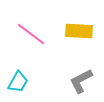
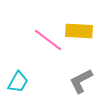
pink line: moved 17 px right, 6 px down
